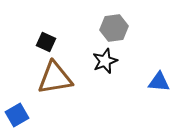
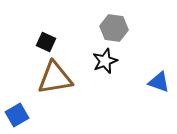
gray hexagon: rotated 16 degrees clockwise
blue triangle: rotated 15 degrees clockwise
